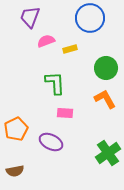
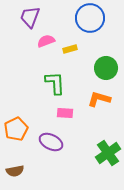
orange L-shape: moved 6 px left; rotated 45 degrees counterclockwise
